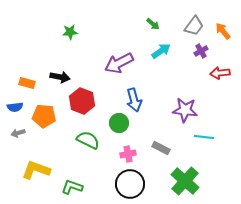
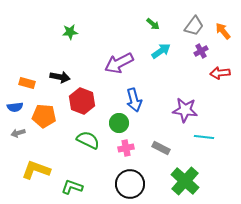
pink cross: moved 2 px left, 6 px up
